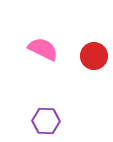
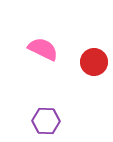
red circle: moved 6 px down
